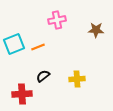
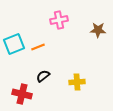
pink cross: moved 2 px right
brown star: moved 2 px right
yellow cross: moved 3 px down
red cross: rotated 18 degrees clockwise
